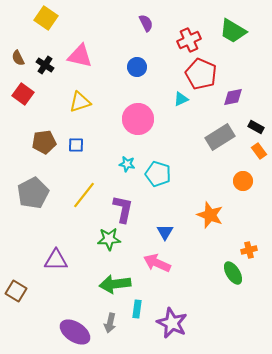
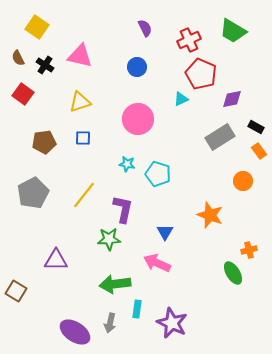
yellow square: moved 9 px left, 9 px down
purple semicircle: moved 1 px left, 5 px down
purple diamond: moved 1 px left, 2 px down
blue square: moved 7 px right, 7 px up
